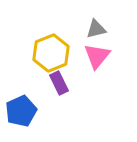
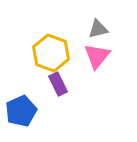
gray triangle: moved 2 px right
yellow hexagon: rotated 18 degrees counterclockwise
purple rectangle: moved 1 px left, 1 px down
